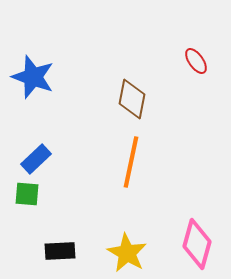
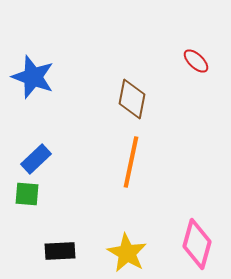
red ellipse: rotated 12 degrees counterclockwise
